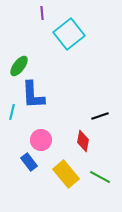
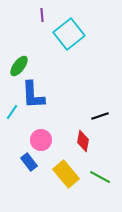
purple line: moved 2 px down
cyan line: rotated 21 degrees clockwise
